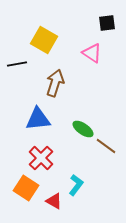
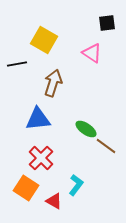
brown arrow: moved 2 px left
green ellipse: moved 3 px right
